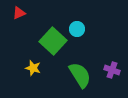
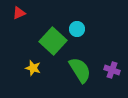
green semicircle: moved 5 px up
